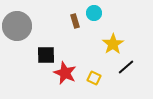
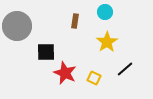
cyan circle: moved 11 px right, 1 px up
brown rectangle: rotated 24 degrees clockwise
yellow star: moved 6 px left, 2 px up
black square: moved 3 px up
black line: moved 1 px left, 2 px down
